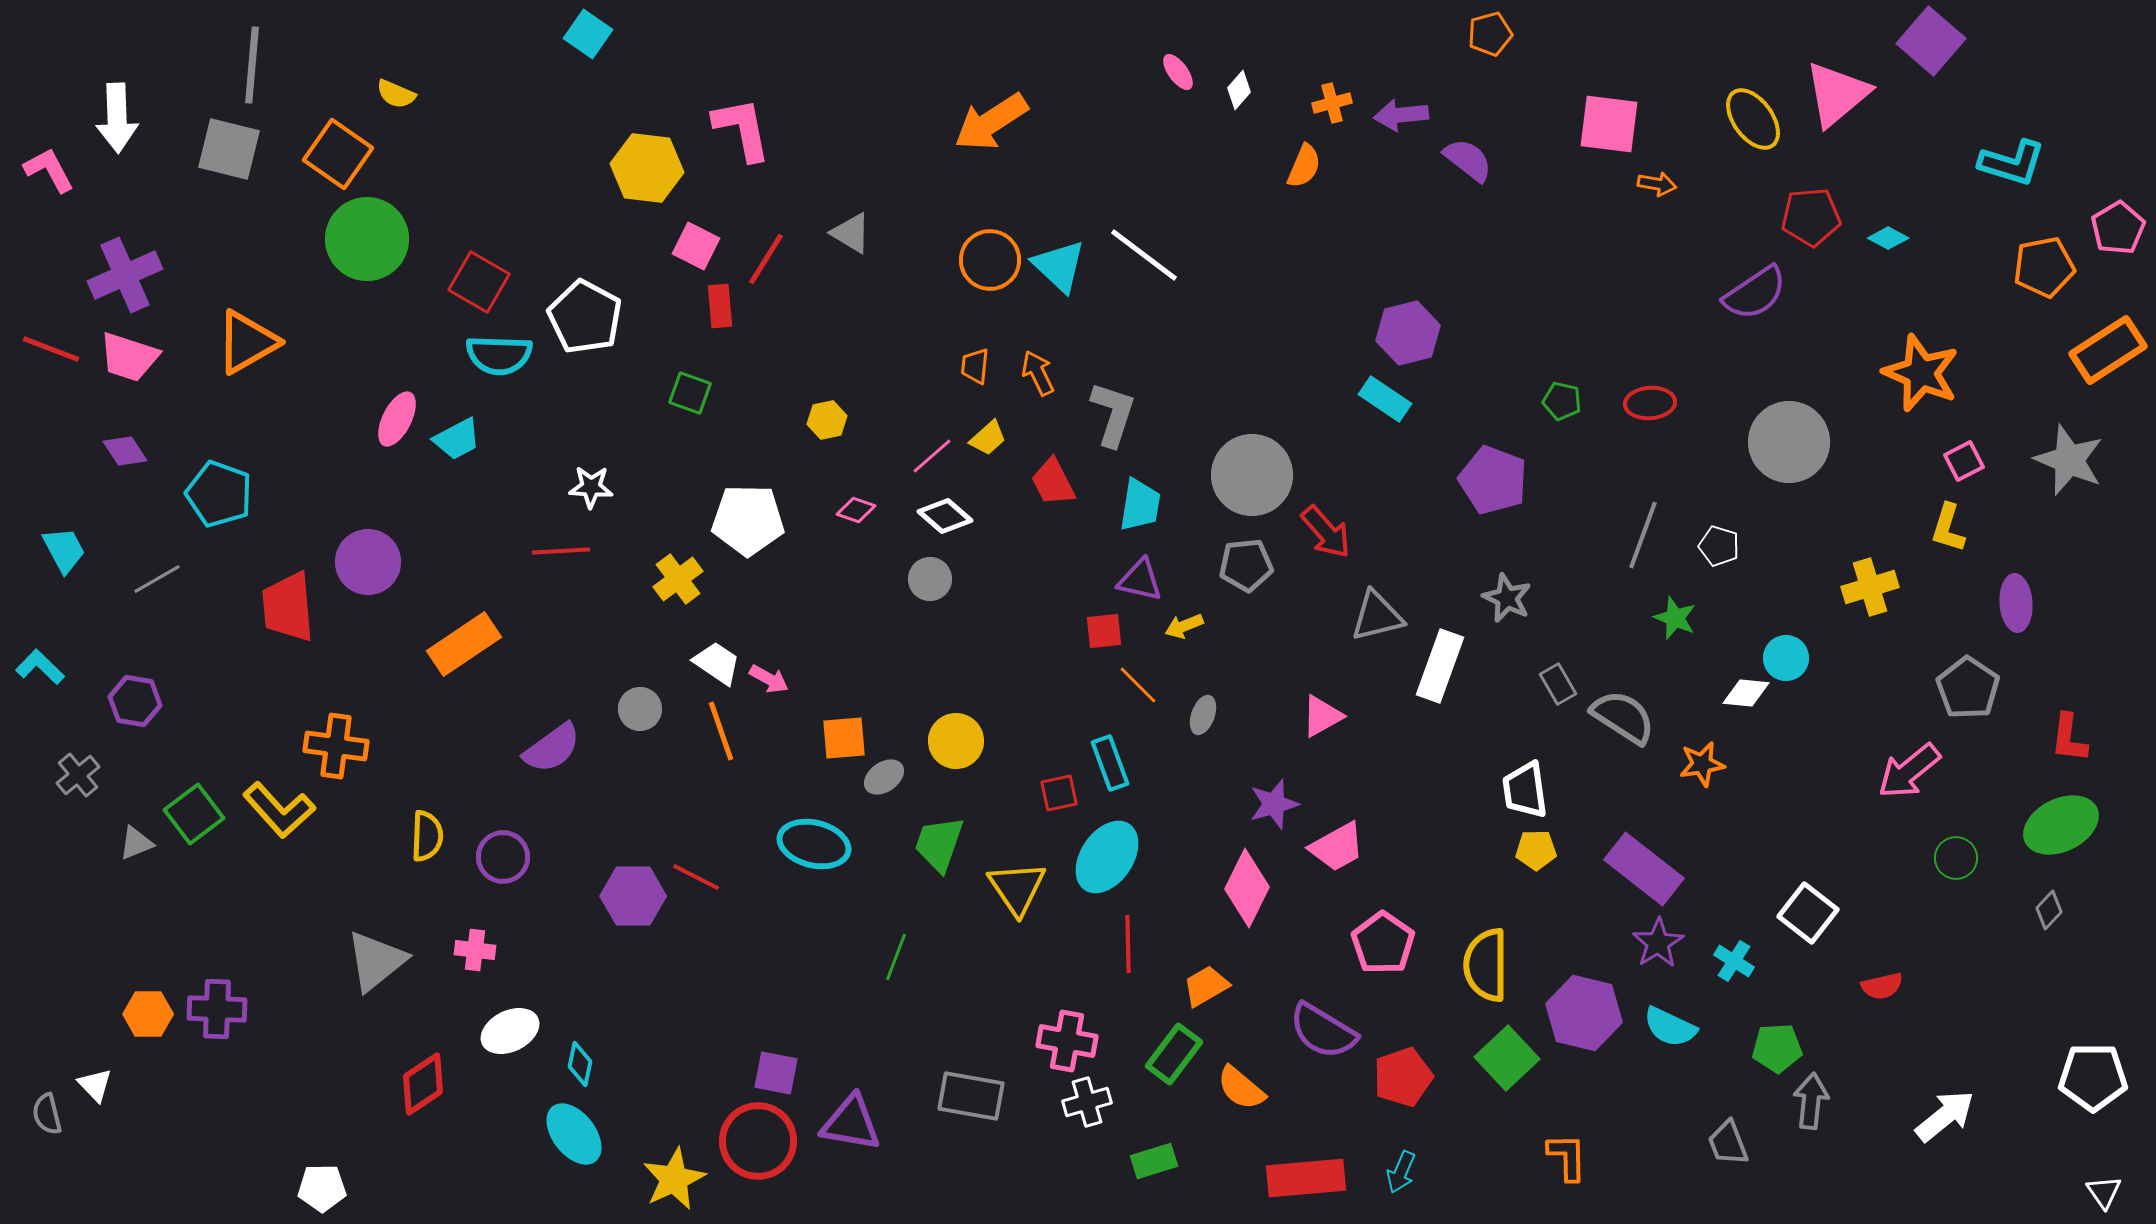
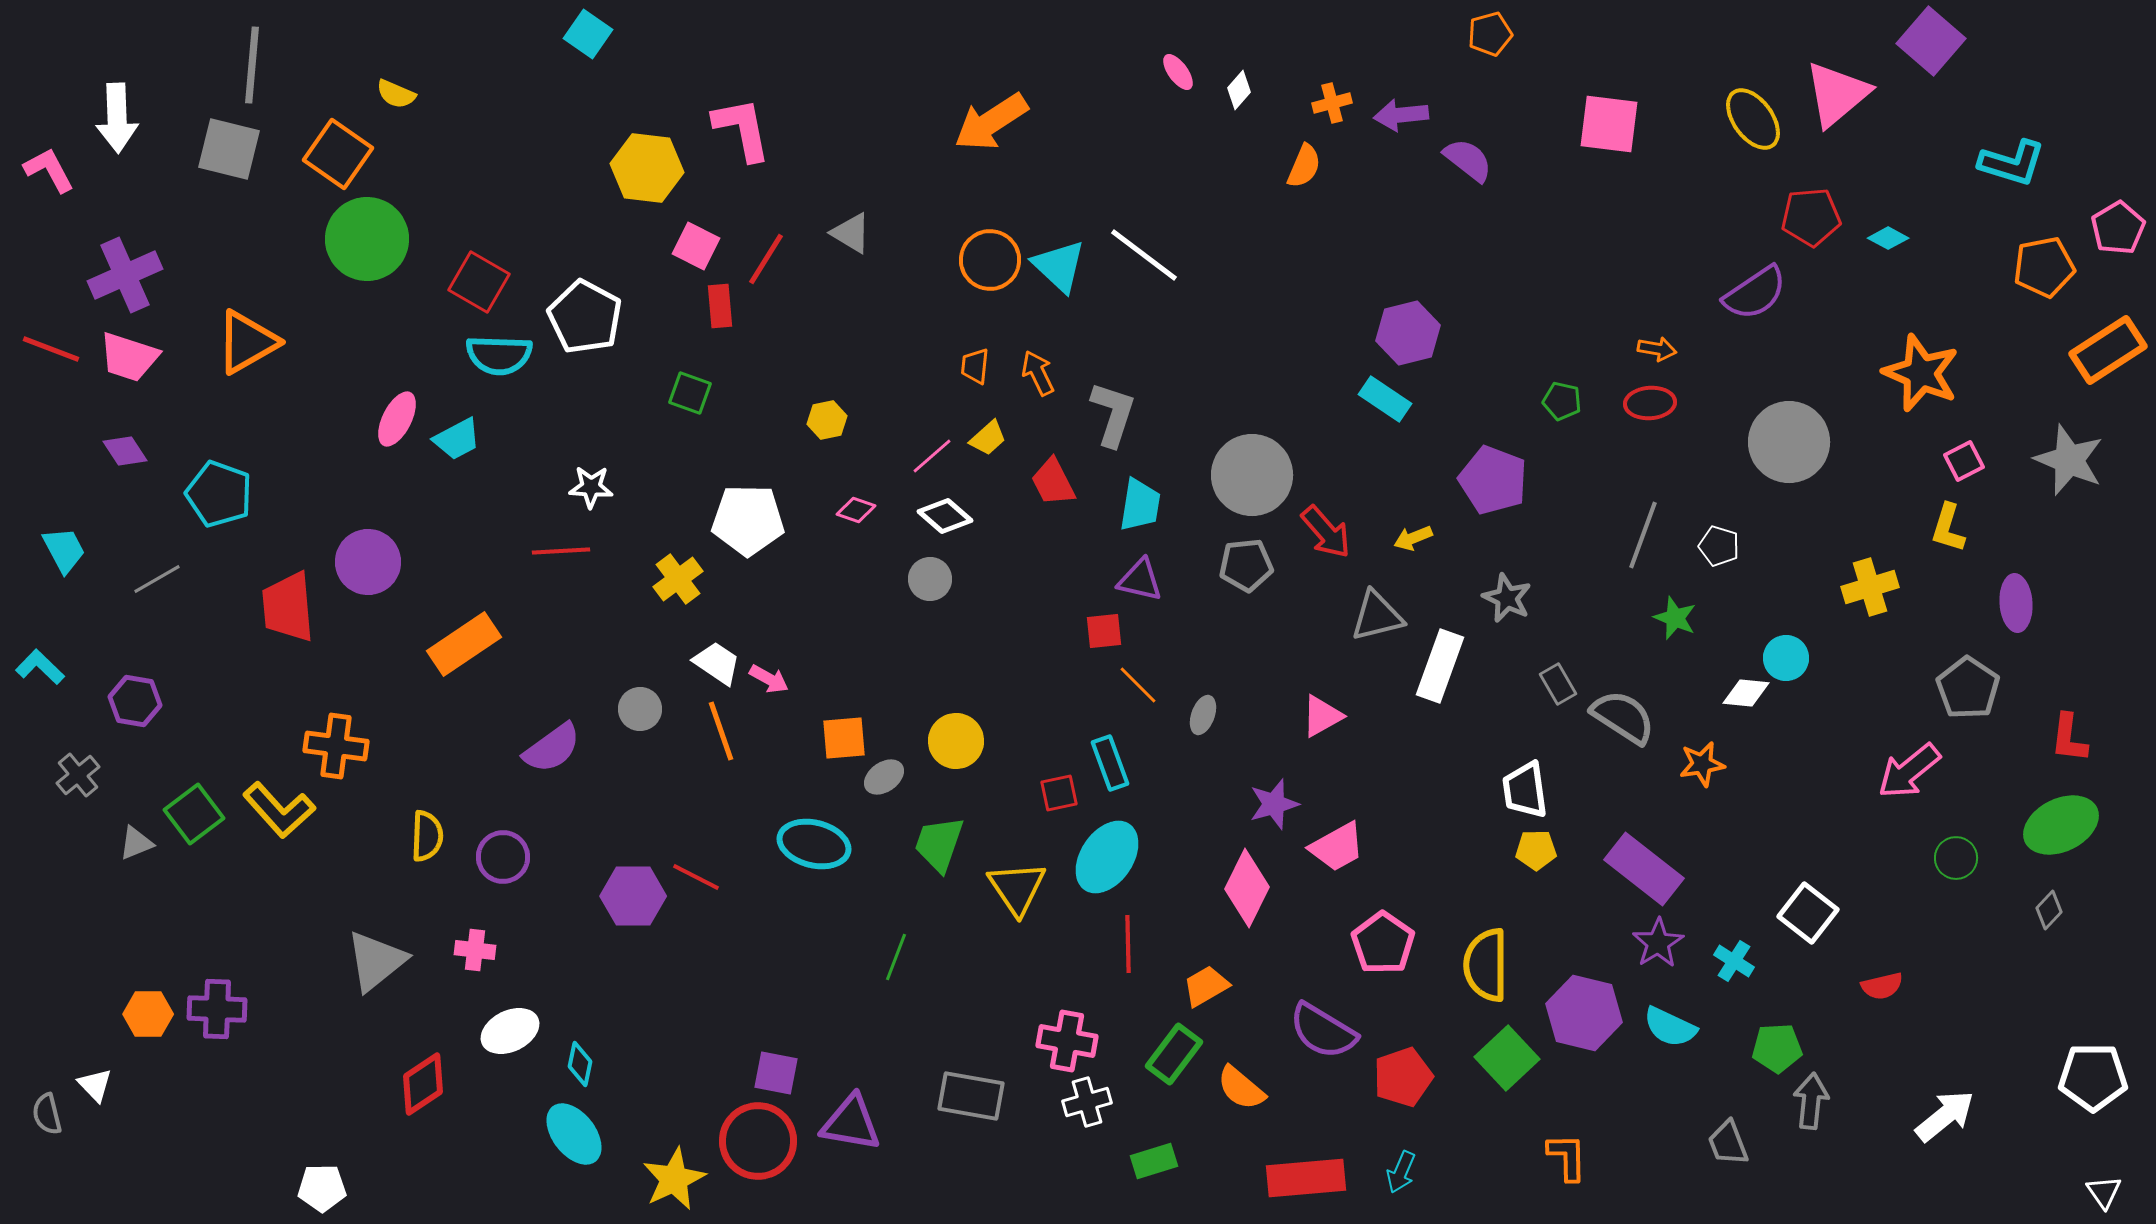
orange arrow at (1657, 184): moved 165 px down
yellow arrow at (1184, 626): moved 229 px right, 88 px up
